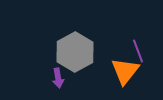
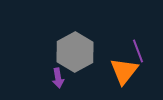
orange triangle: moved 1 px left
